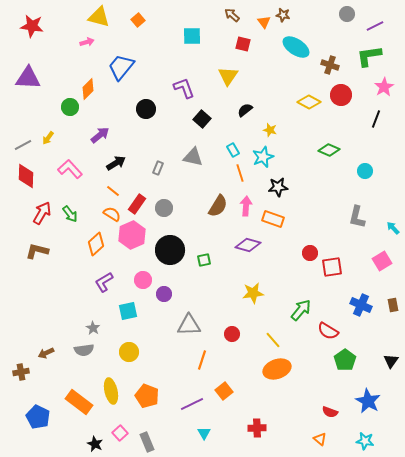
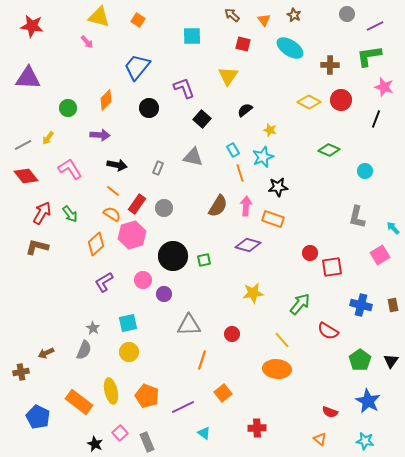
brown star at (283, 15): moved 11 px right; rotated 16 degrees clockwise
orange square at (138, 20): rotated 16 degrees counterclockwise
orange triangle at (264, 22): moved 2 px up
pink arrow at (87, 42): rotated 64 degrees clockwise
cyan ellipse at (296, 47): moved 6 px left, 1 px down
brown cross at (330, 65): rotated 18 degrees counterclockwise
blue trapezoid at (121, 67): moved 16 px right
pink star at (384, 87): rotated 24 degrees counterclockwise
orange diamond at (88, 89): moved 18 px right, 11 px down
red circle at (341, 95): moved 5 px down
green circle at (70, 107): moved 2 px left, 1 px down
black circle at (146, 109): moved 3 px right, 1 px up
purple arrow at (100, 135): rotated 42 degrees clockwise
black arrow at (116, 163): moved 1 px right, 2 px down; rotated 42 degrees clockwise
pink L-shape at (70, 169): rotated 10 degrees clockwise
red diamond at (26, 176): rotated 40 degrees counterclockwise
pink hexagon at (132, 235): rotated 8 degrees clockwise
black circle at (170, 250): moved 3 px right, 6 px down
brown L-shape at (37, 251): moved 4 px up
pink square at (382, 261): moved 2 px left, 6 px up
blue cross at (361, 305): rotated 10 degrees counterclockwise
green arrow at (301, 310): moved 1 px left, 6 px up
cyan square at (128, 311): moved 12 px down
yellow line at (273, 340): moved 9 px right
gray semicircle at (84, 350): rotated 60 degrees counterclockwise
green pentagon at (345, 360): moved 15 px right
orange ellipse at (277, 369): rotated 24 degrees clockwise
orange square at (224, 391): moved 1 px left, 2 px down
purple line at (192, 404): moved 9 px left, 3 px down
cyan triangle at (204, 433): rotated 24 degrees counterclockwise
